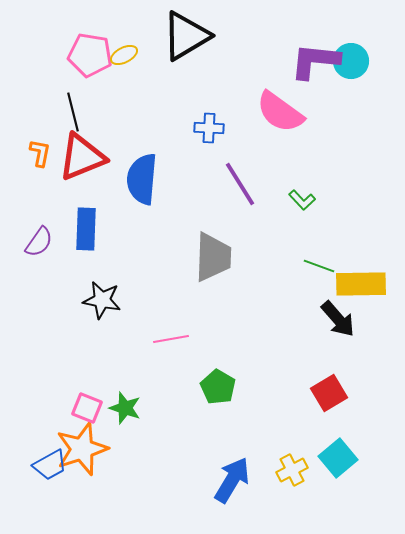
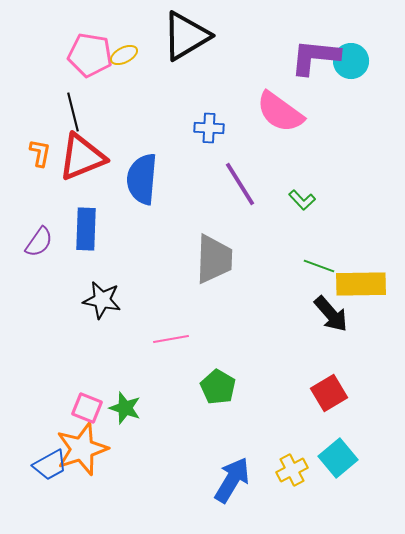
purple L-shape: moved 4 px up
gray trapezoid: moved 1 px right, 2 px down
black arrow: moved 7 px left, 5 px up
